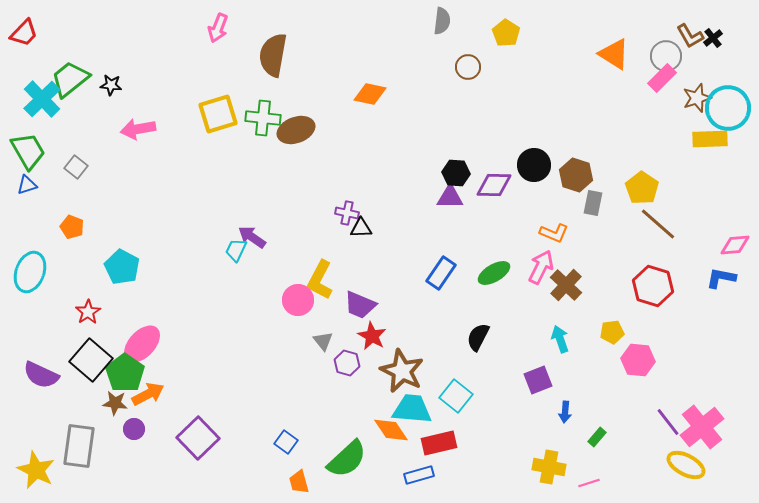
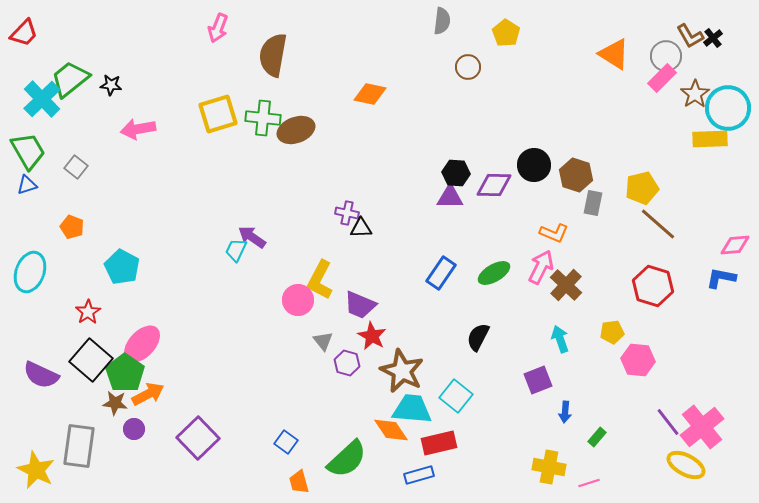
brown star at (697, 98): moved 2 px left, 4 px up; rotated 16 degrees counterclockwise
yellow pentagon at (642, 188): rotated 24 degrees clockwise
